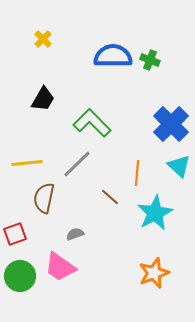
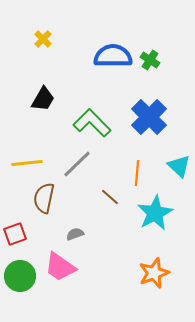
green cross: rotated 12 degrees clockwise
blue cross: moved 22 px left, 7 px up
